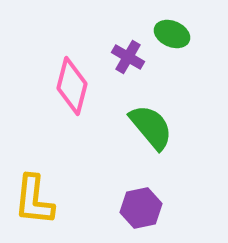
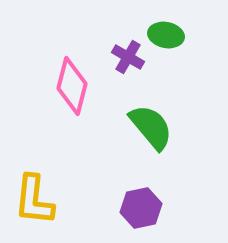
green ellipse: moved 6 px left, 1 px down; rotated 12 degrees counterclockwise
